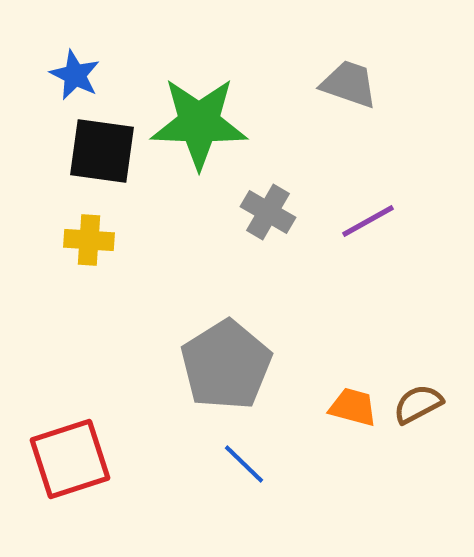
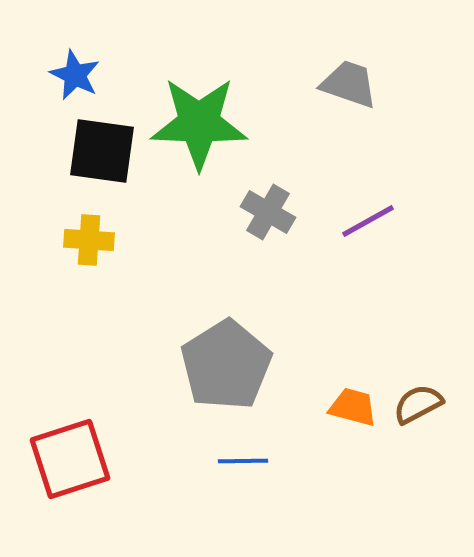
blue line: moved 1 px left, 3 px up; rotated 45 degrees counterclockwise
